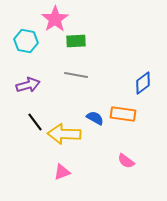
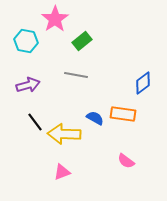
green rectangle: moved 6 px right; rotated 36 degrees counterclockwise
